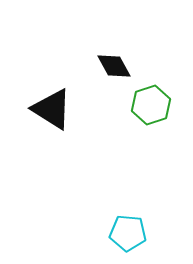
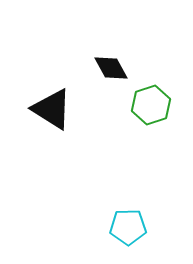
black diamond: moved 3 px left, 2 px down
cyan pentagon: moved 6 px up; rotated 6 degrees counterclockwise
